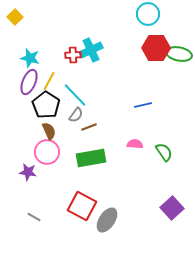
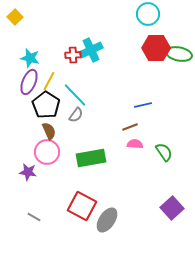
brown line: moved 41 px right
